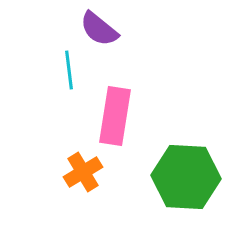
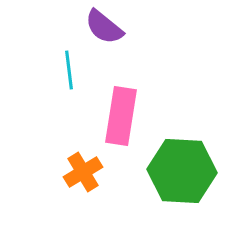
purple semicircle: moved 5 px right, 2 px up
pink rectangle: moved 6 px right
green hexagon: moved 4 px left, 6 px up
